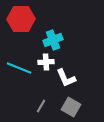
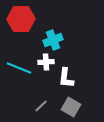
white L-shape: rotated 30 degrees clockwise
gray line: rotated 16 degrees clockwise
